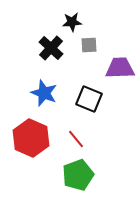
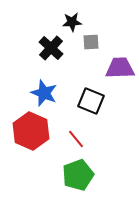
gray square: moved 2 px right, 3 px up
black square: moved 2 px right, 2 px down
red hexagon: moved 7 px up
